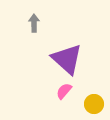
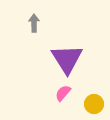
purple triangle: rotated 16 degrees clockwise
pink semicircle: moved 1 px left, 2 px down
